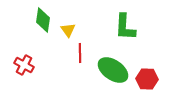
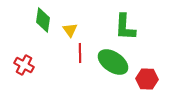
yellow triangle: moved 2 px right
green ellipse: moved 8 px up
